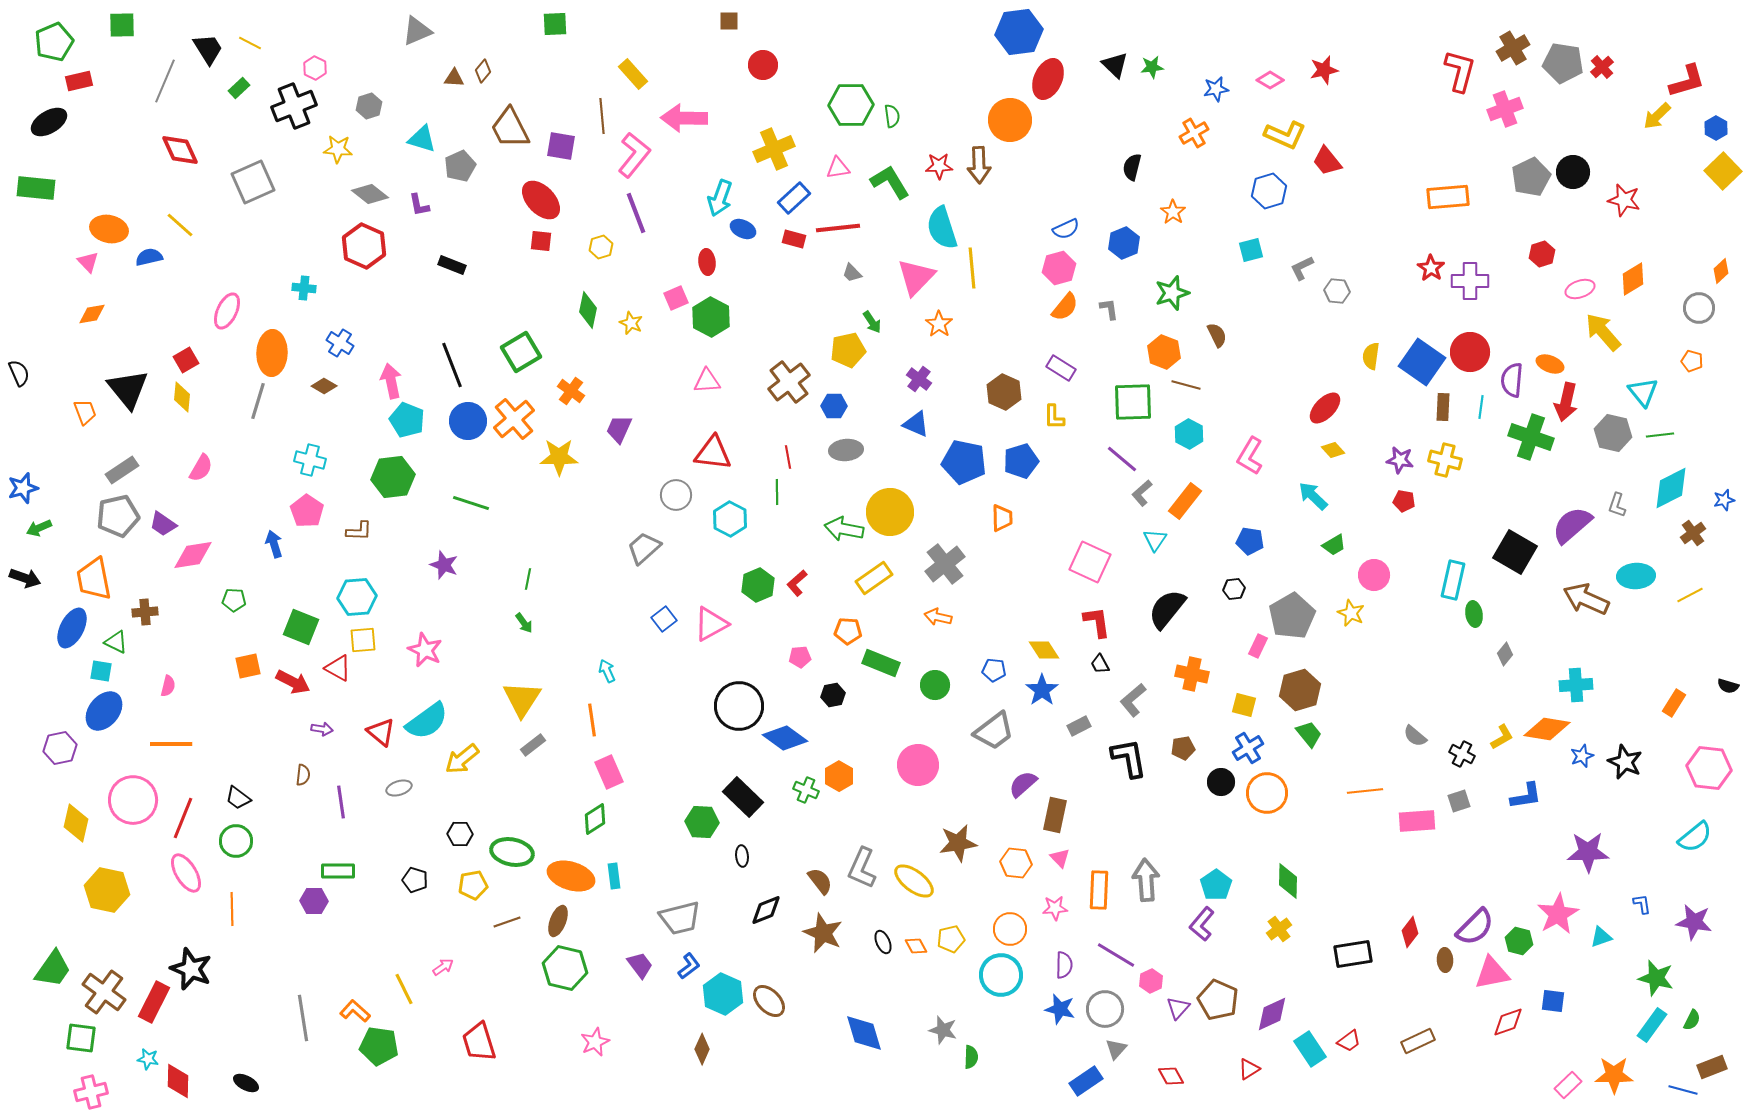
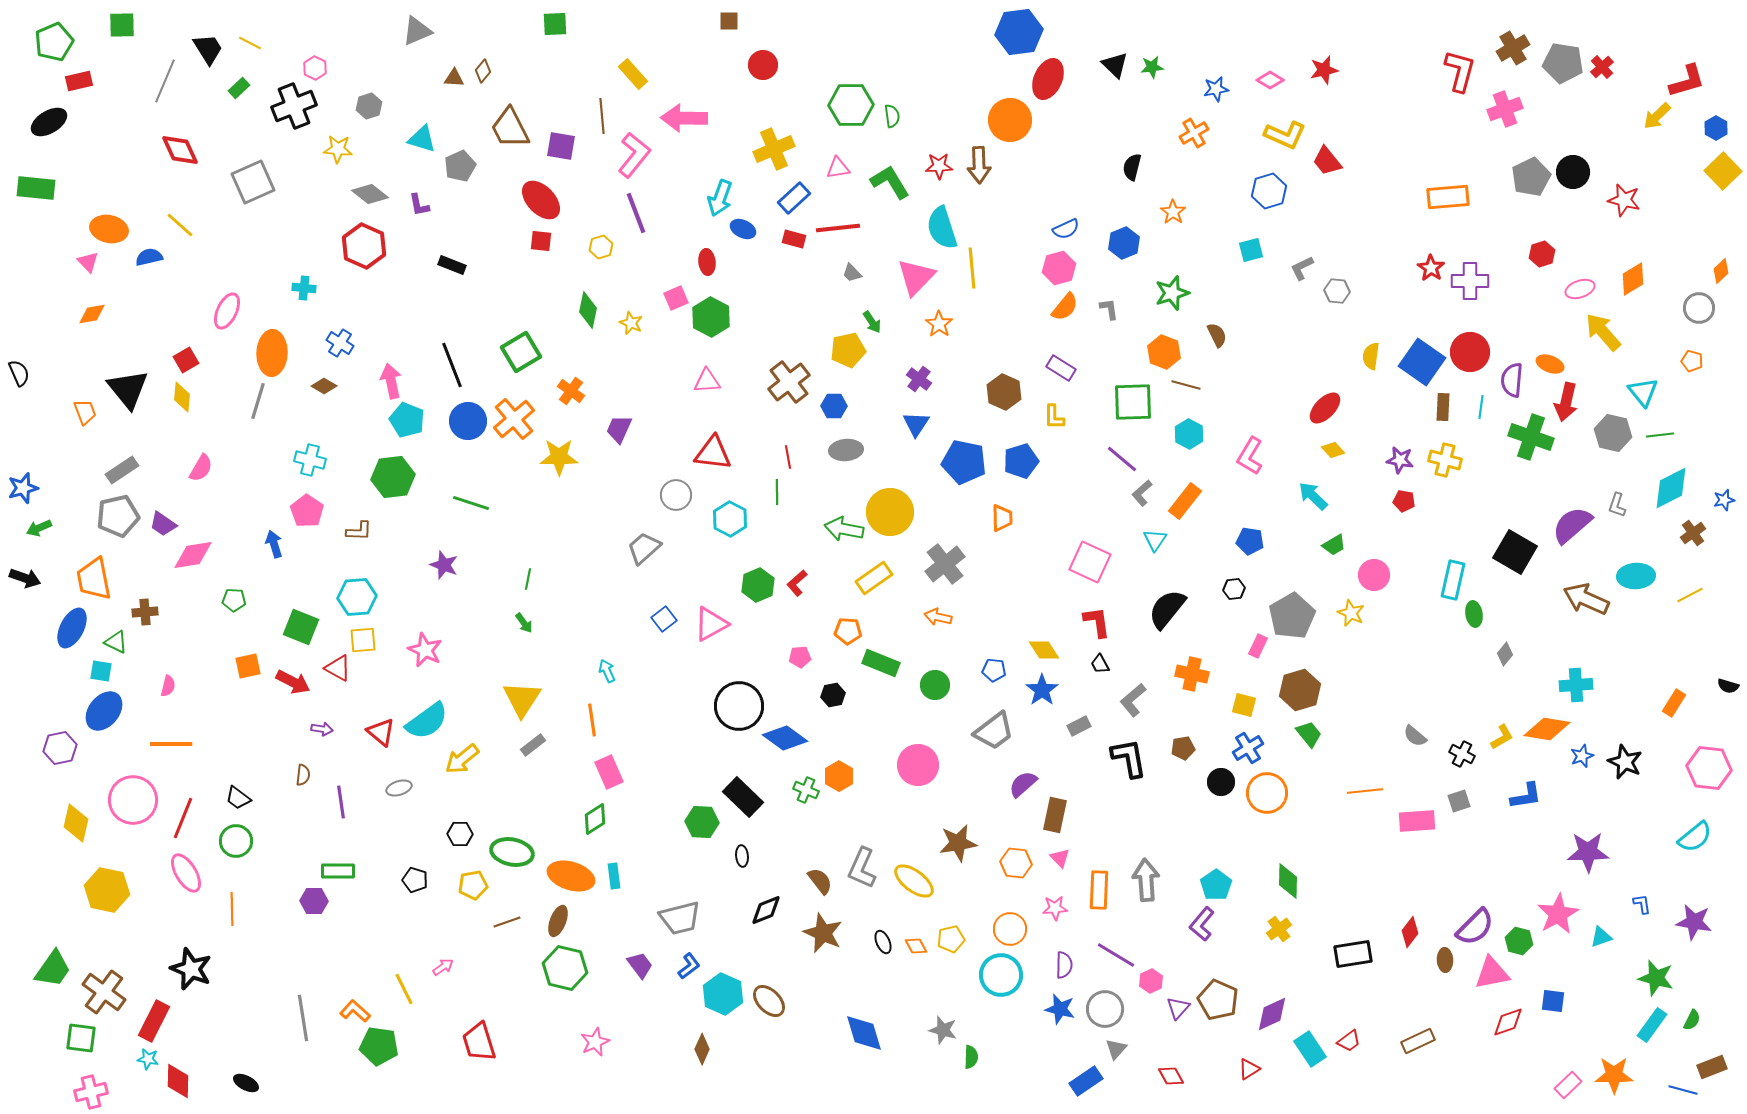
blue triangle at (916, 424): rotated 40 degrees clockwise
red rectangle at (154, 1002): moved 19 px down
